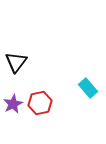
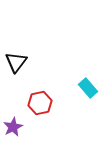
purple star: moved 23 px down
